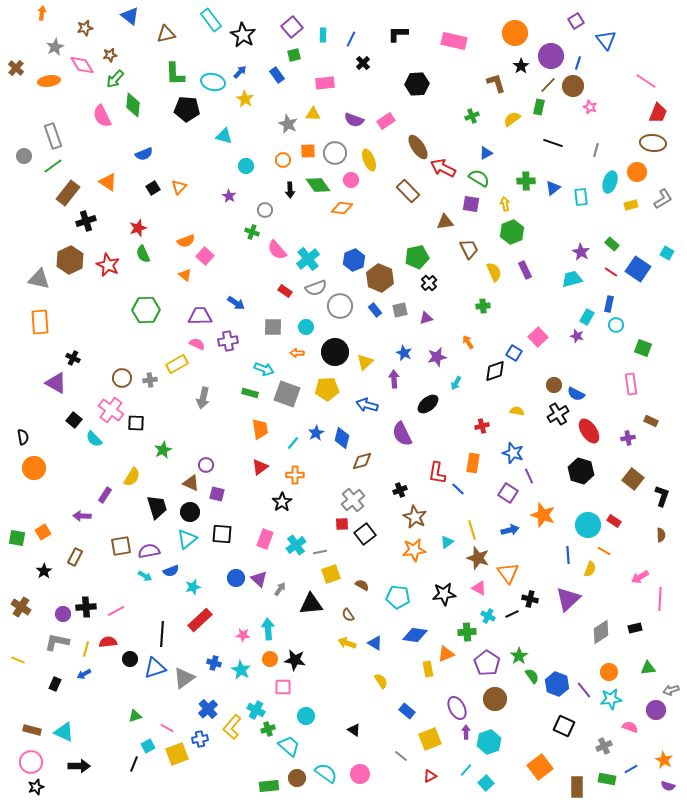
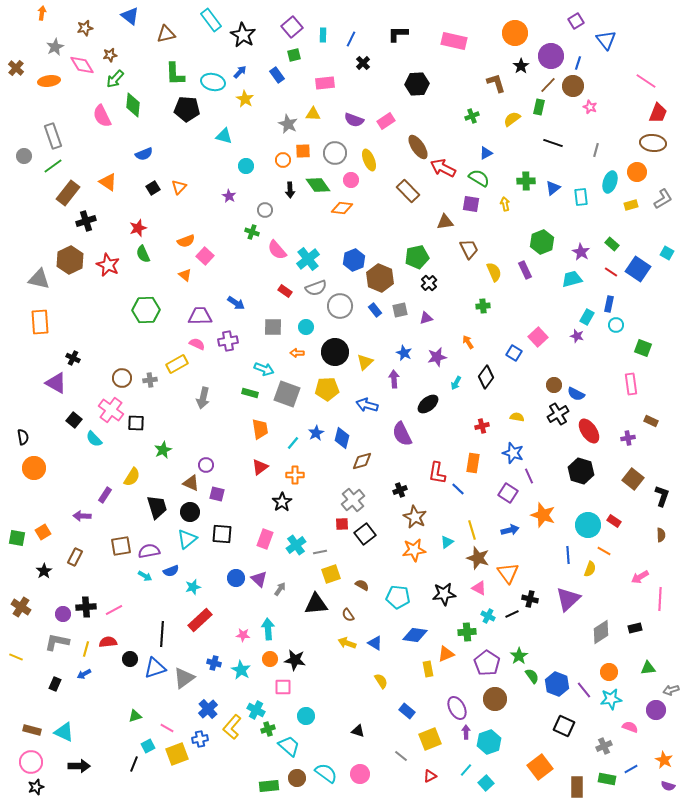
orange square at (308, 151): moved 5 px left
green hexagon at (512, 232): moved 30 px right, 10 px down
black diamond at (495, 371): moved 9 px left, 6 px down; rotated 35 degrees counterclockwise
yellow semicircle at (517, 411): moved 6 px down
black triangle at (311, 604): moved 5 px right
pink line at (116, 611): moved 2 px left, 1 px up
yellow line at (18, 660): moved 2 px left, 3 px up
black triangle at (354, 730): moved 4 px right, 1 px down; rotated 16 degrees counterclockwise
